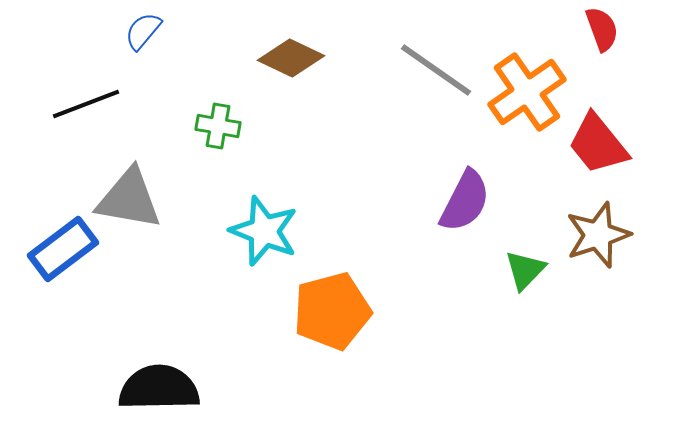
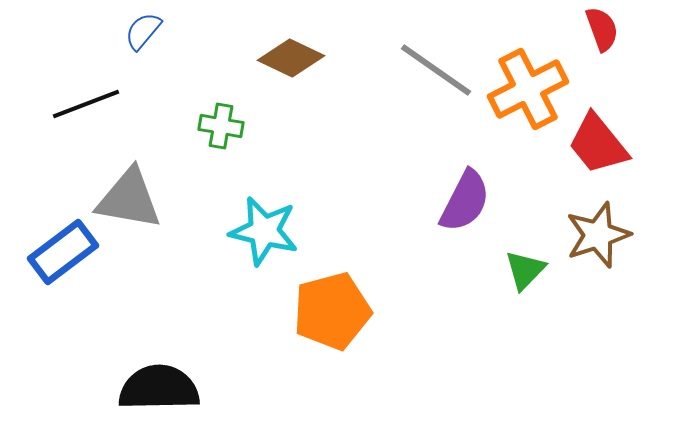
orange cross: moved 1 px right, 3 px up; rotated 8 degrees clockwise
green cross: moved 3 px right
cyan star: rotated 8 degrees counterclockwise
blue rectangle: moved 3 px down
